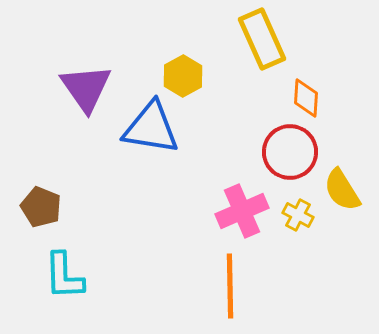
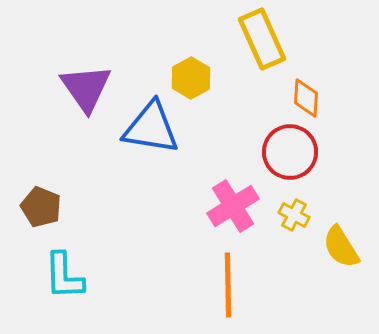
yellow hexagon: moved 8 px right, 2 px down
yellow semicircle: moved 1 px left, 57 px down
pink cross: moved 9 px left, 5 px up; rotated 9 degrees counterclockwise
yellow cross: moved 4 px left
orange line: moved 2 px left, 1 px up
